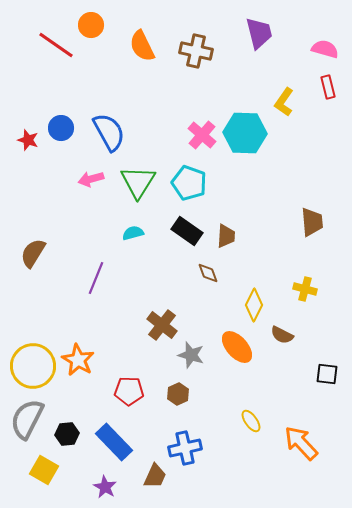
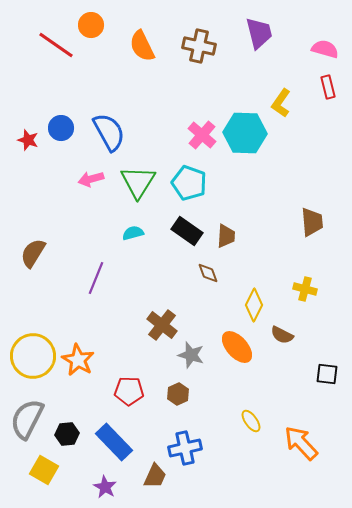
brown cross at (196, 51): moved 3 px right, 5 px up
yellow L-shape at (284, 102): moved 3 px left, 1 px down
yellow circle at (33, 366): moved 10 px up
